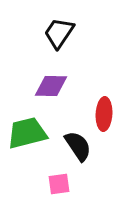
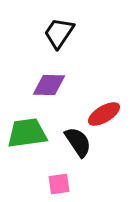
purple diamond: moved 2 px left, 1 px up
red ellipse: rotated 56 degrees clockwise
green trapezoid: rotated 6 degrees clockwise
black semicircle: moved 4 px up
